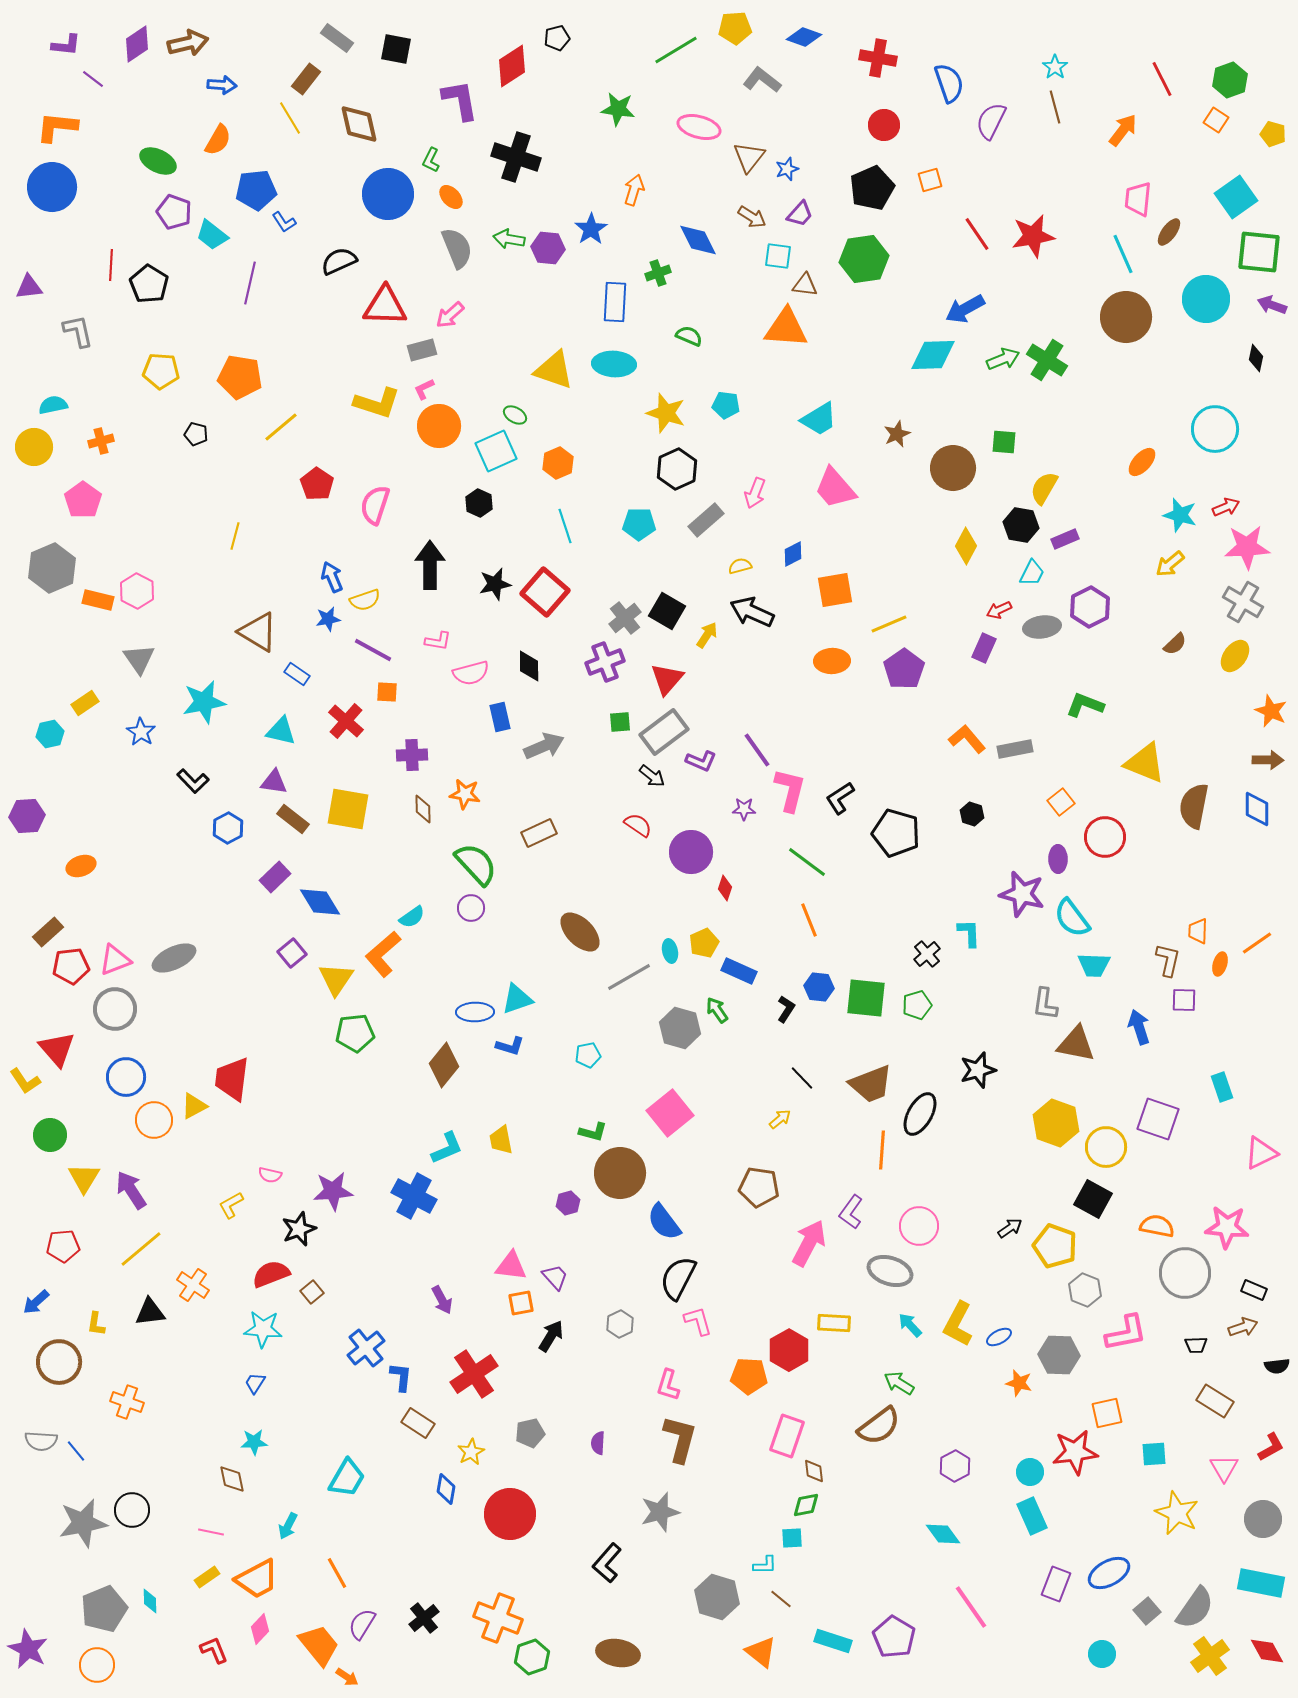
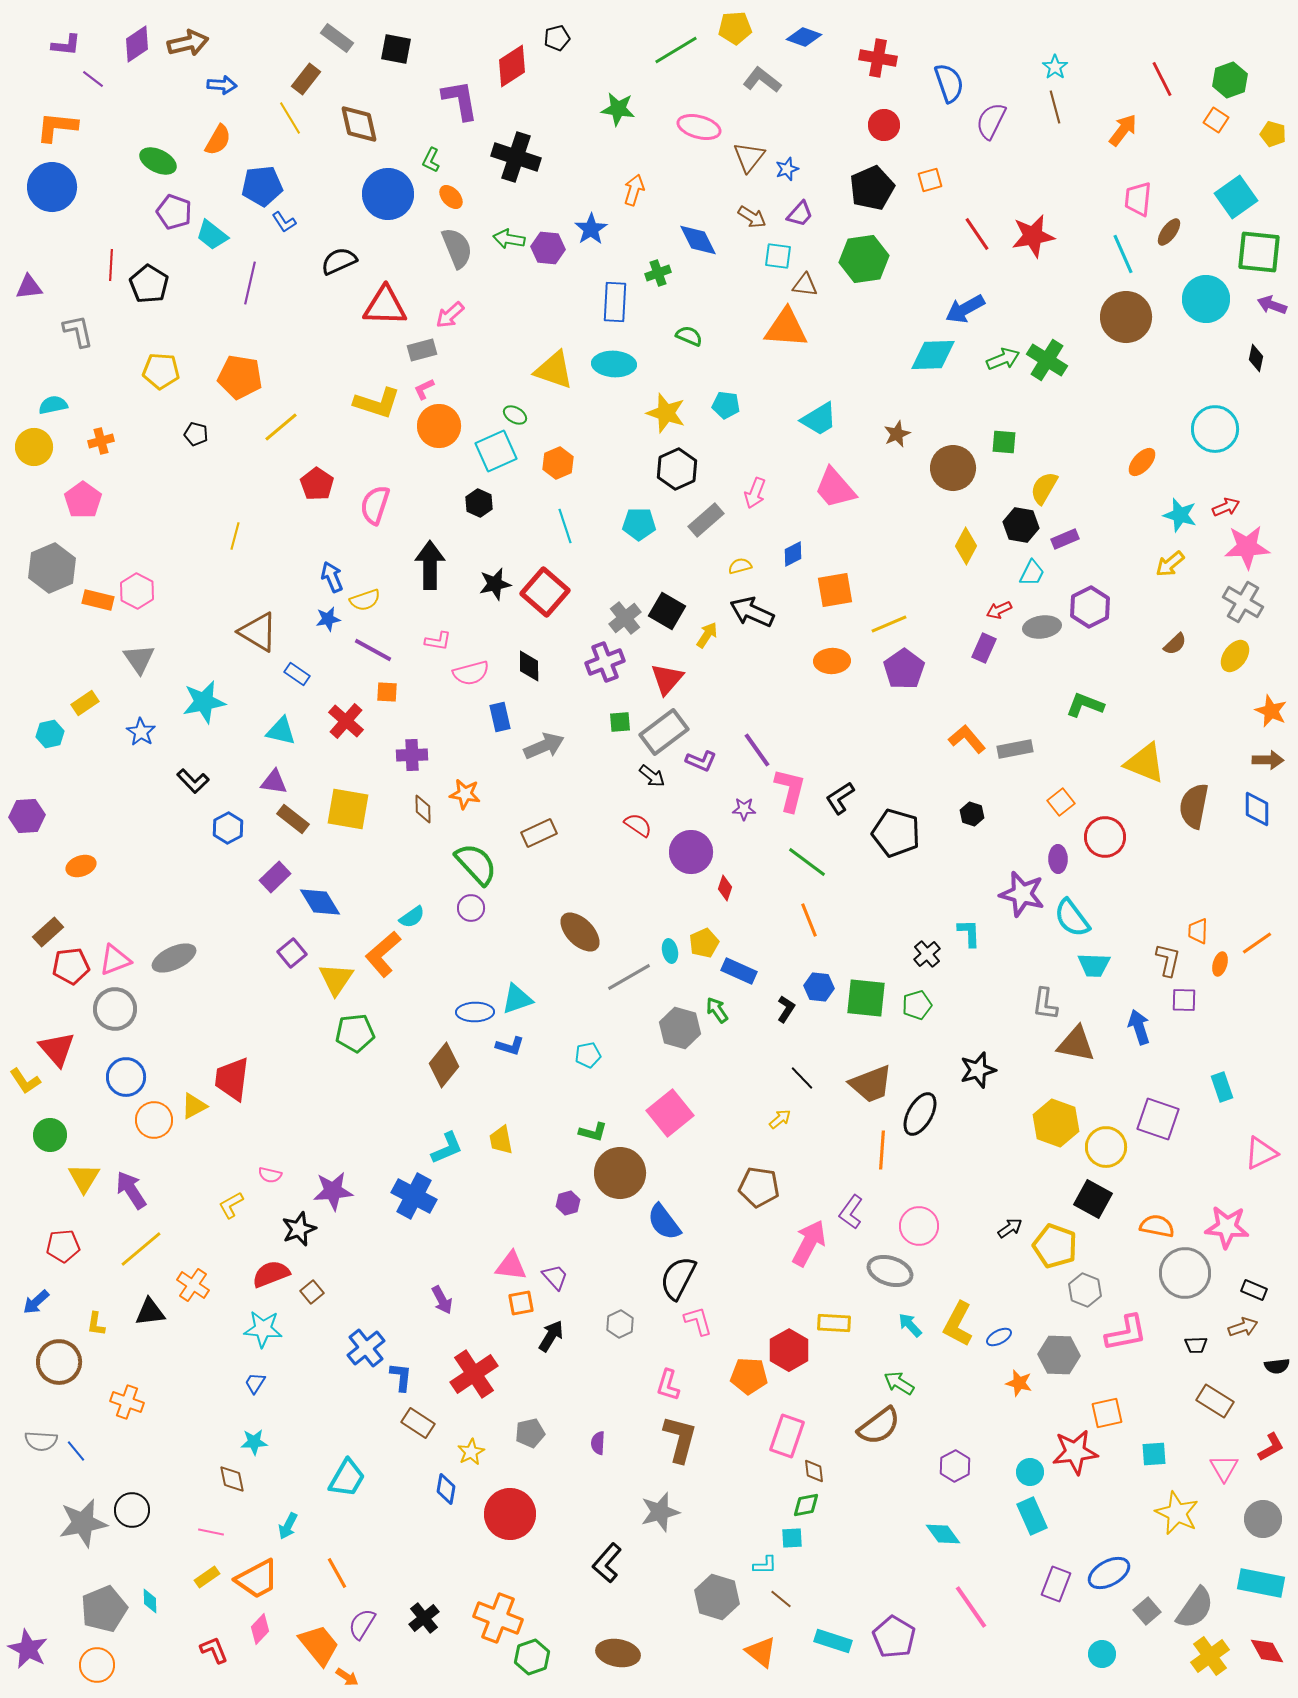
blue pentagon at (256, 190): moved 6 px right, 4 px up
